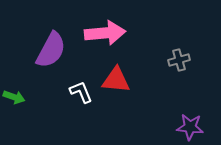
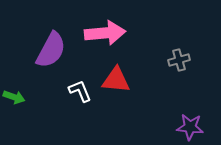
white L-shape: moved 1 px left, 1 px up
